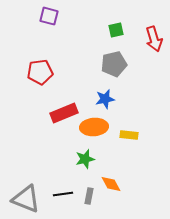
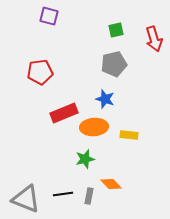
blue star: rotated 30 degrees clockwise
orange diamond: rotated 15 degrees counterclockwise
